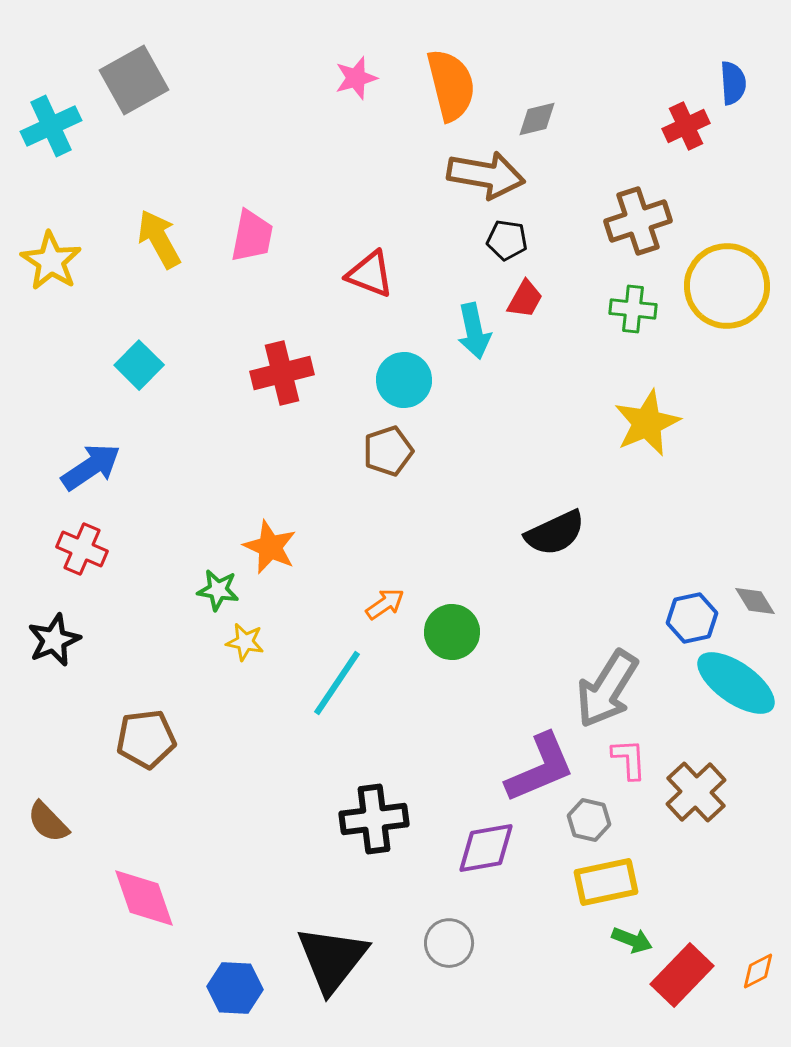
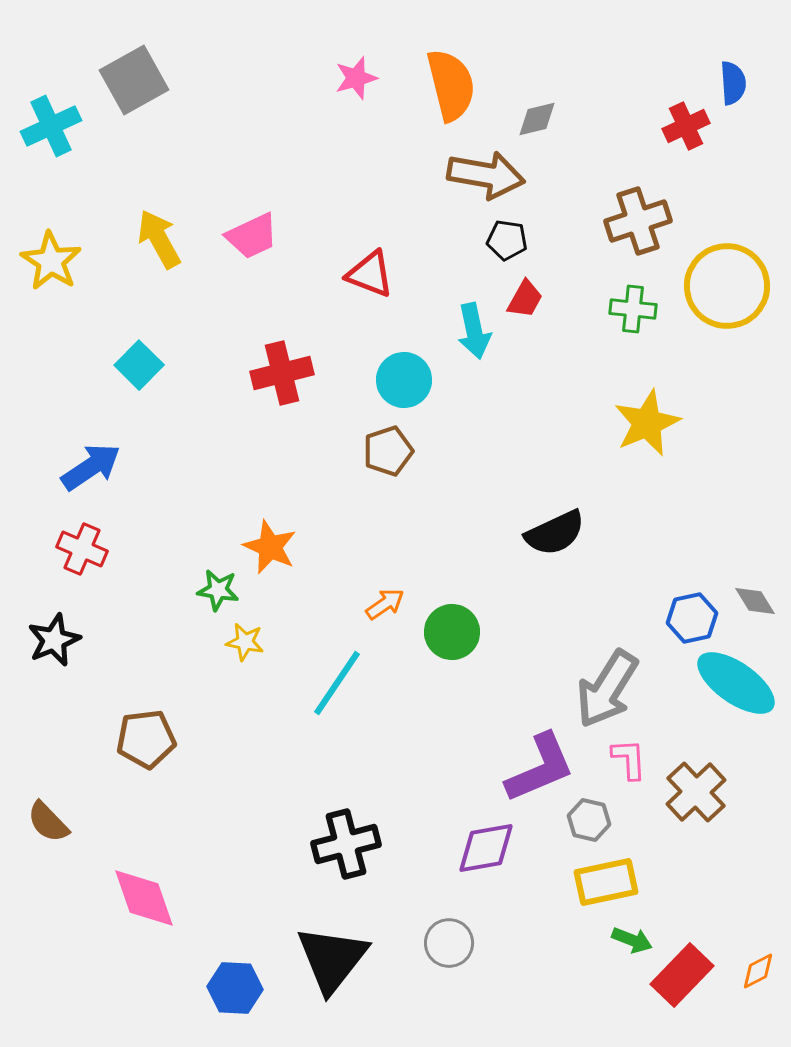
pink trapezoid at (252, 236): rotated 54 degrees clockwise
black cross at (374, 819): moved 28 px left, 25 px down; rotated 8 degrees counterclockwise
